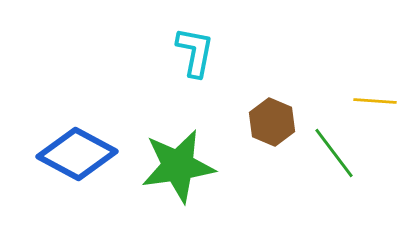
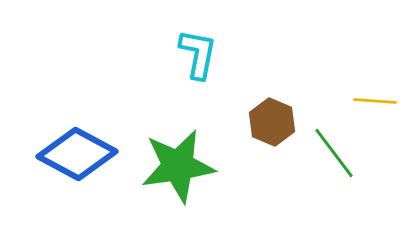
cyan L-shape: moved 3 px right, 2 px down
